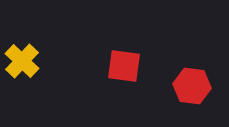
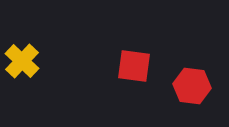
red square: moved 10 px right
